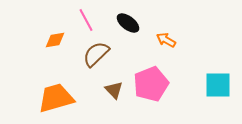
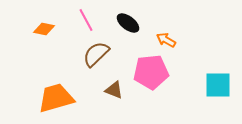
orange diamond: moved 11 px left, 11 px up; rotated 20 degrees clockwise
pink pentagon: moved 12 px up; rotated 16 degrees clockwise
brown triangle: rotated 24 degrees counterclockwise
